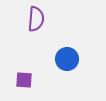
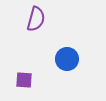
purple semicircle: rotated 10 degrees clockwise
